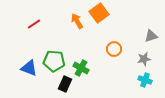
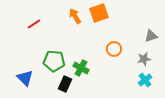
orange square: rotated 18 degrees clockwise
orange arrow: moved 2 px left, 5 px up
blue triangle: moved 4 px left, 10 px down; rotated 24 degrees clockwise
cyan cross: rotated 32 degrees clockwise
